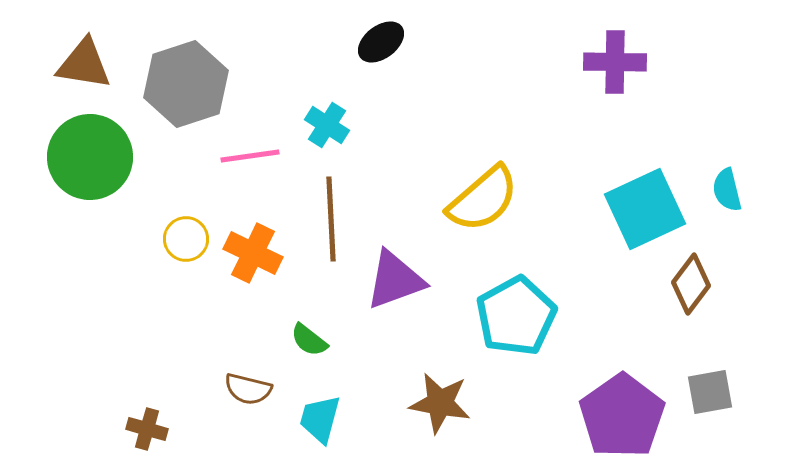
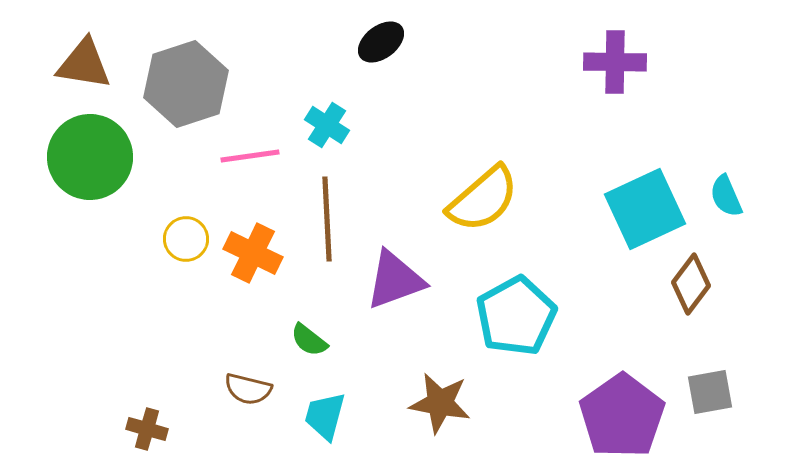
cyan semicircle: moved 1 px left, 6 px down; rotated 9 degrees counterclockwise
brown line: moved 4 px left
cyan trapezoid: moved 5 px right, 3 px up
